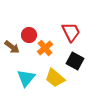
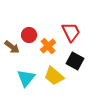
orange cross: moved 3 px right, 2 px up
yellow trapezoid: moved 1 px left, 2 px up
